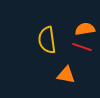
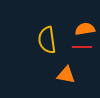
red line: rotated 18 degrees counterclockwise
